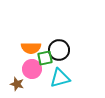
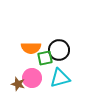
pink circle: moved 9 px down
brown star: moved 1 px right
